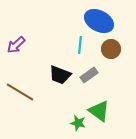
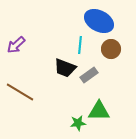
black trapezoid: moved 5 px right, 7 px up
green triangle: rotated 35 degrees counterclockwise
green star: rotated 21 degrees counterclockwise
